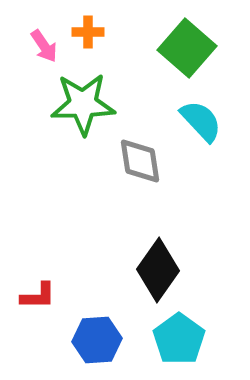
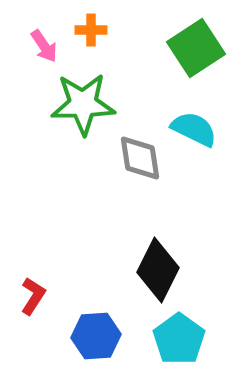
orange cross: moved 3 px right, 2 px up
green square: moved 9 px right; rotated 16 degrees clockwise
cyan semicircle: moved 7 px left, 8 px down; rotated 21 degrees counterclockwise
gray diamond: moved 3 px up
black diamond: rotated 8 degrees counterclockwise
red L-shape: moved 5 px left; rotated 57 degrees counterclockwise
blue hexagon: moved 1 px left, 4 px up
